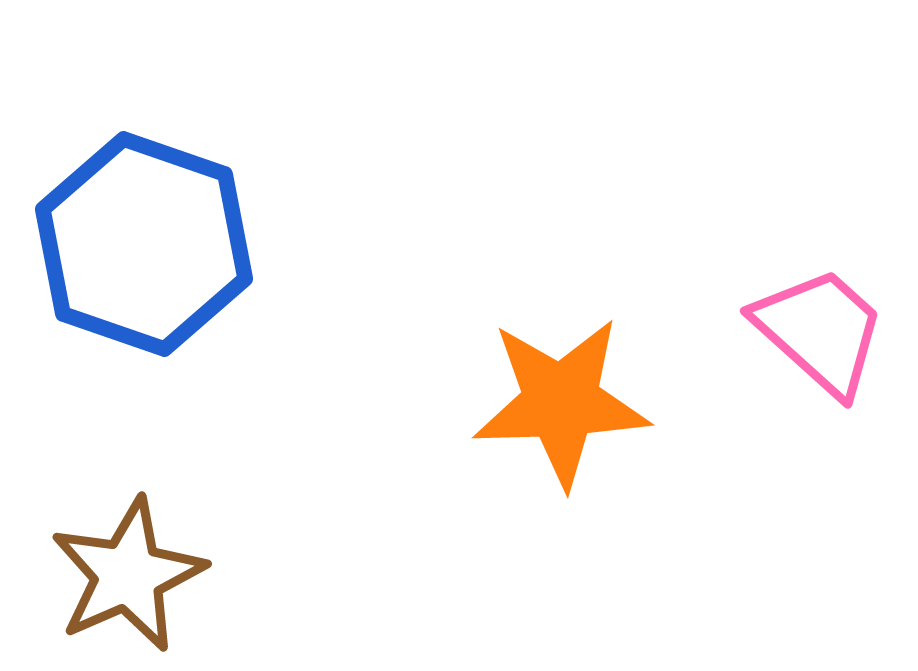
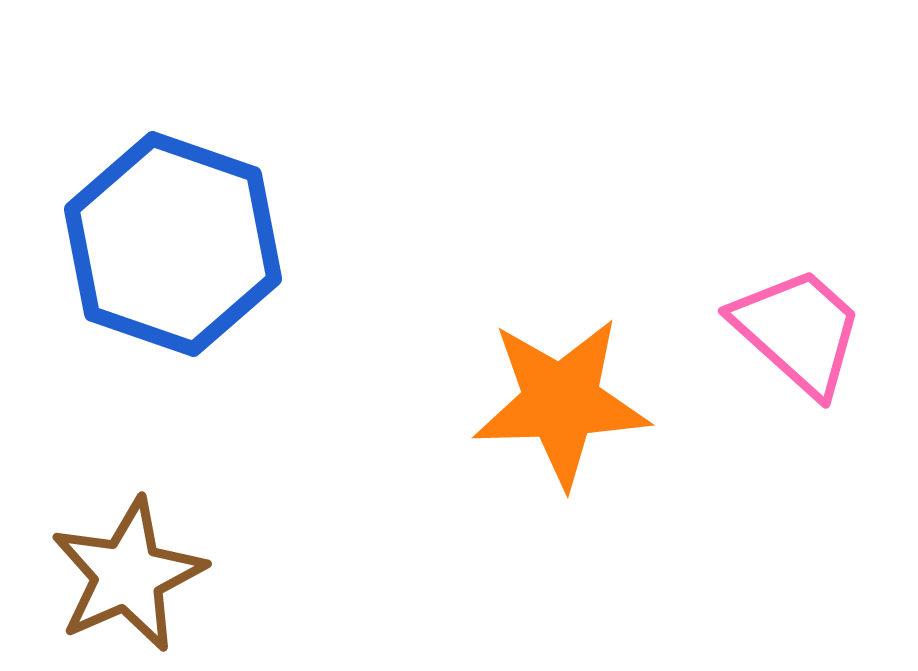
blue hexagon: moved 29 px right
pink trapezoid: moved 22 px left
